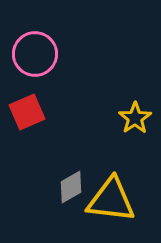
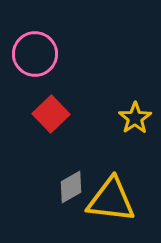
red square: moved 24 px right, 2 px down; rotated 21 degrees counterclockwise
